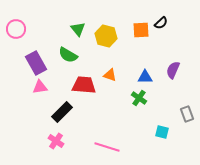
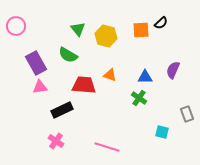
pink circle: moved 3 px up
black rectangle: moved 2 px up; rotated 20 degrees clockwise
